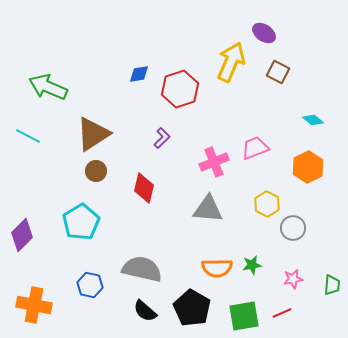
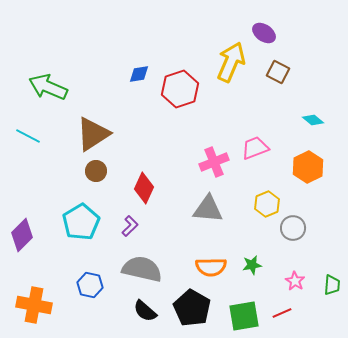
purple L-shape: moved 32 px left, 88 px down
red diamond: rotated 12 degrees clockwise
yellow hexagon: rotated 10 degrees clockwise
orange semicircle: moved 6 px left, 1 px up
pink star: moved 2 px right, 2 px down; rotated 30 degrees counterclockwise
